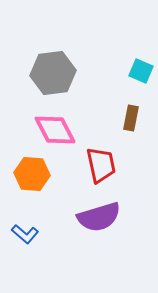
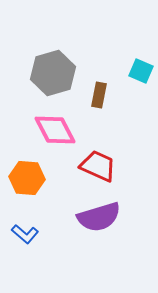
gray hexagon: rotated 9 degrees counterclockwise
brown rectangle: moved 32 px left, 23 px up
red trapezoid: moved 3 px left, 1 px down; rotated 54 degrees counterclockwise
orange hexagon: moved 5 px left, 4 px down
